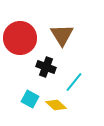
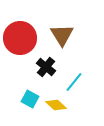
black cross: rotated 18 degrees clockwise
